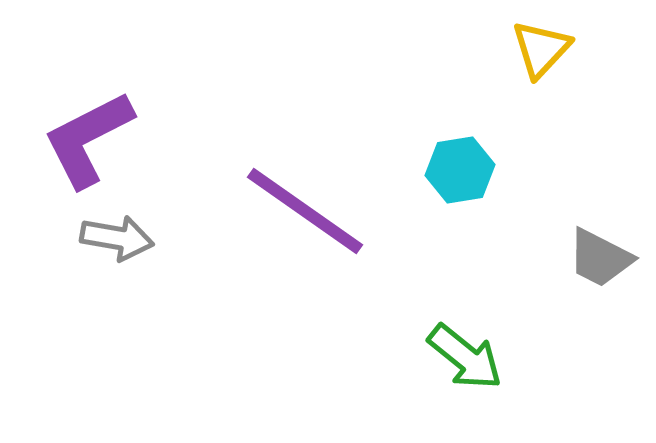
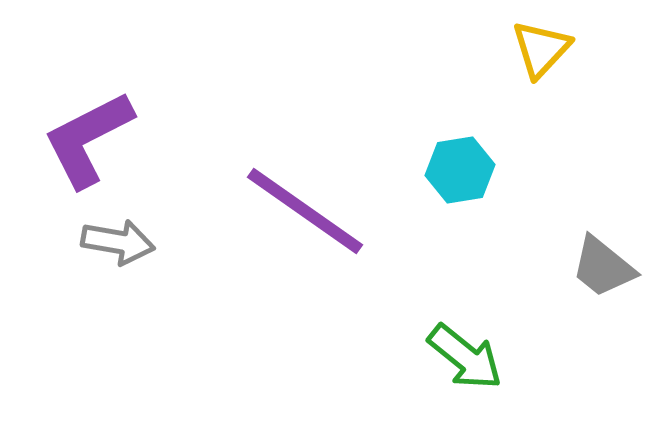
gray arrow: moved 1 px right, 4 px down
gray trapezoid: moved 3 px right, 9 px down; rotated 12 degrees clockwise
